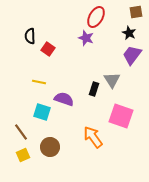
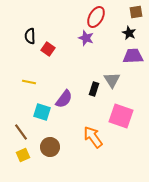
purple trapezoid: moved 1 px right, 1 px down; rotated 50 degrees clockwise
yellow line: moved 10 px left
purple semicircle: rotated 108 degrees clockwise
